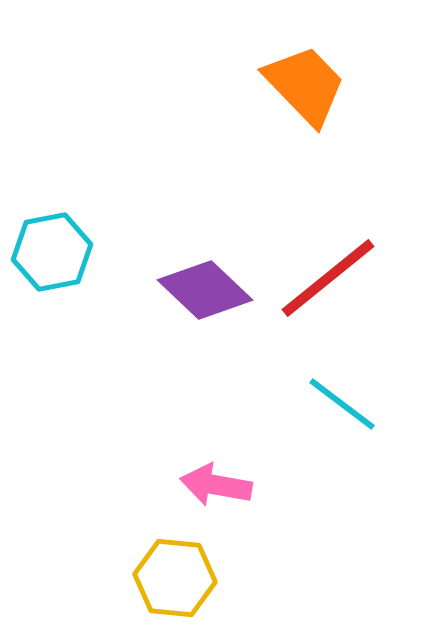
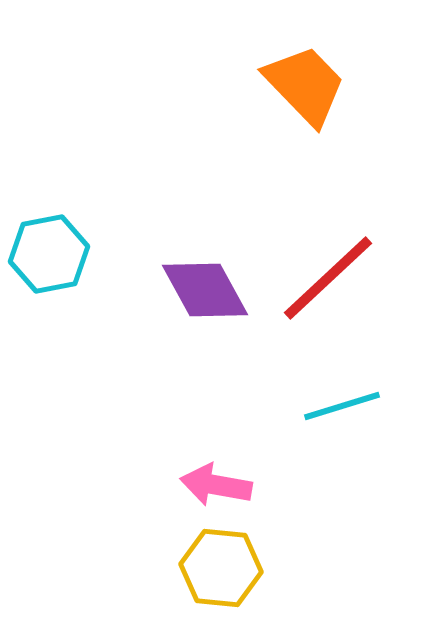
cyan hexagon: moved 3 px left, 2 px down
red line: rotated 4 degrees counterclockwise
purple diamond: rotated 18 degrees clockwise
cyan line: moved 2 px down; rotated 54 degrees counterclockwise
yellow hexagon: moved 46 px right, 10 px up
